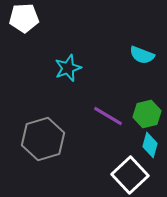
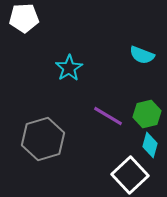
cyan star: moved 1 px right; rotated 12 degrees counterclockwise
